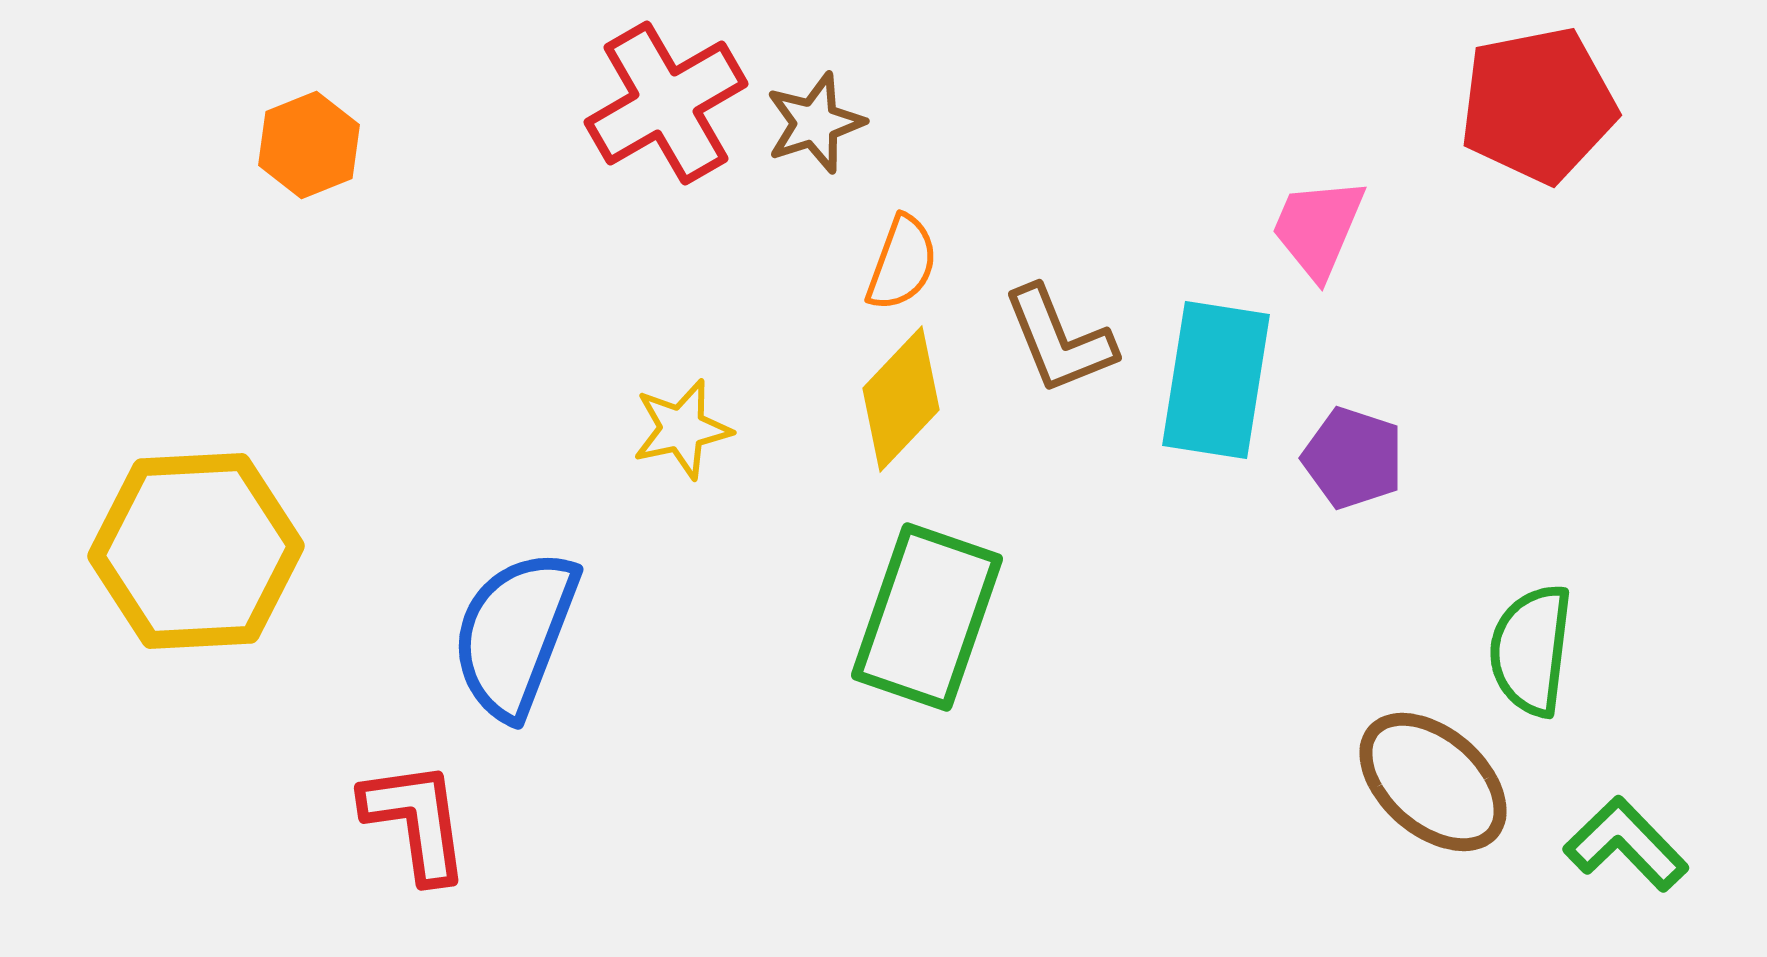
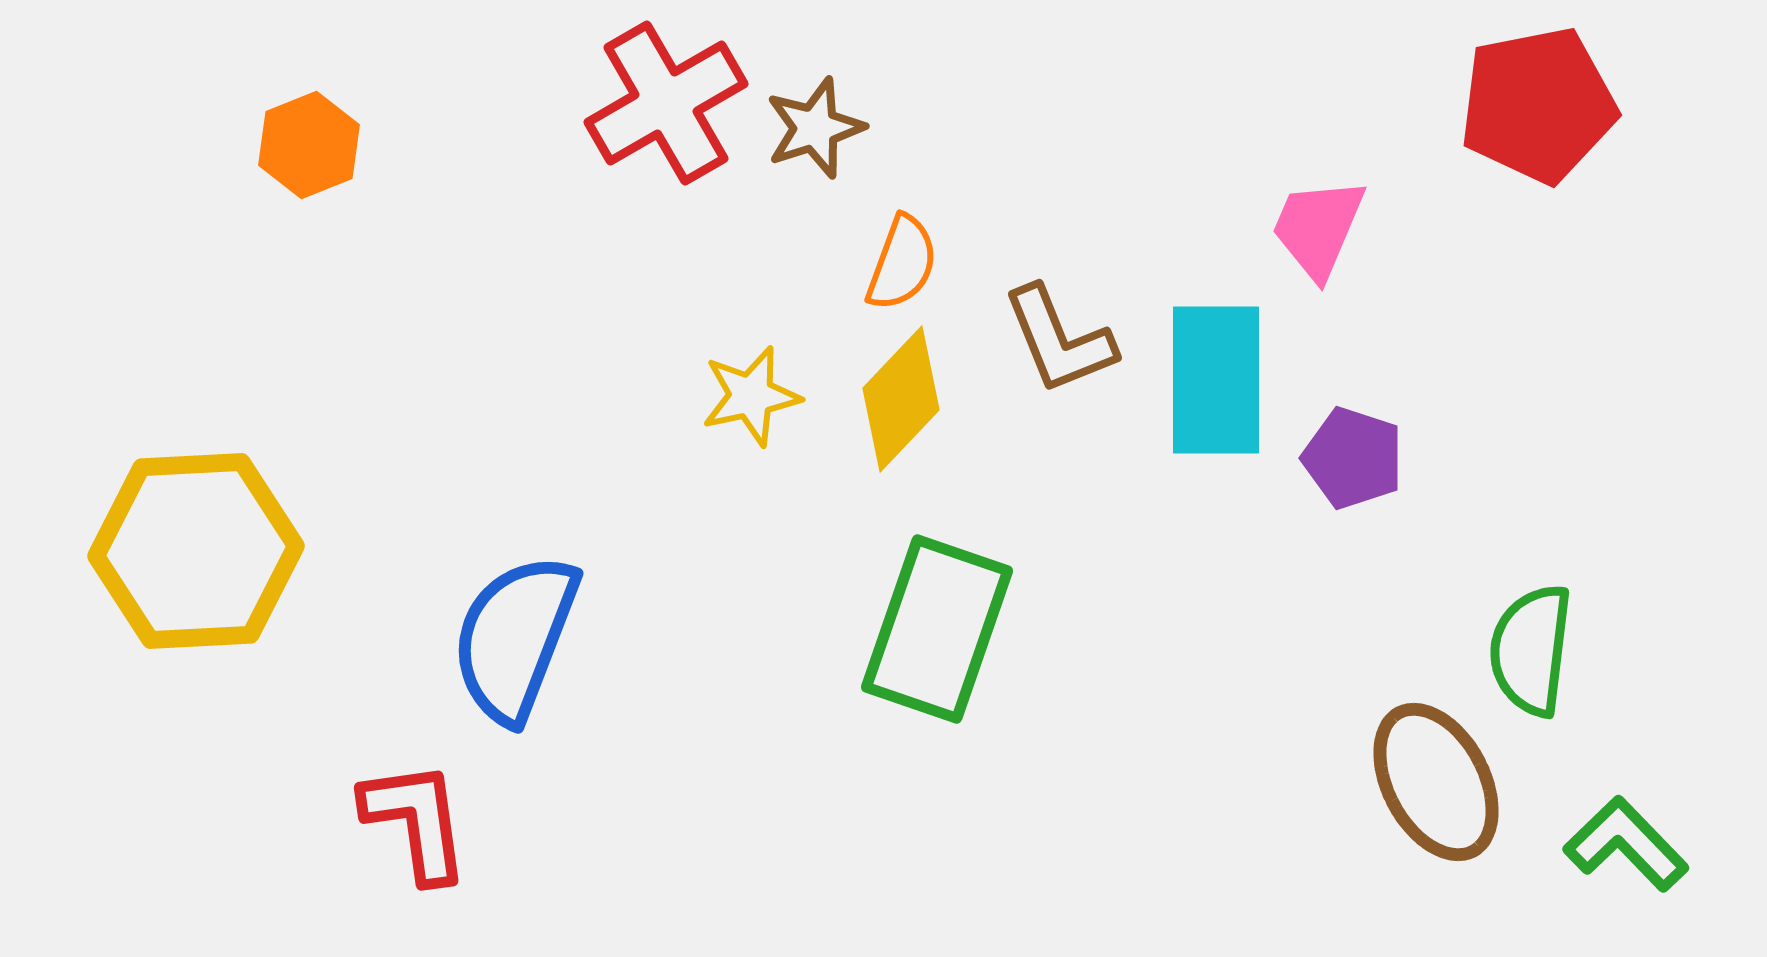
brown star: moved 5 px down
cyan rectangle: rotated 9 degrees counterclockwise
yellow star: moved 69 px right, 33 px up
green rectangle: moved 10 px right, 12 px down
blue semicircle: moved 4 px down
brown ellipse: moved 3 px right; rotated 21 degrees clockwise
